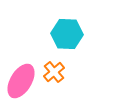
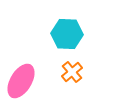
orange cross: moved 18 px right
